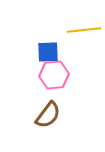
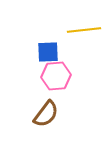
pink hexagon: moved 2 px right, 1 px down
brown semicircle: moved 2 px left, 1 px up
